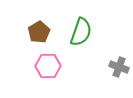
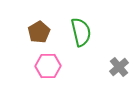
green semicircle: rotated 32 degrees counterclockwise
gray cross: rotated 30 degrees clockwise
